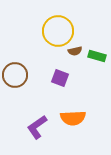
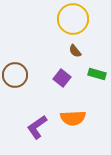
yellow circle: moved 15 px right, 12 px up
brown semicircle: rotated 64 degrees clockwise
green rectangle: moved 18 px down
purple square: moved 2 px right; rotated 18 degrees clockwise
